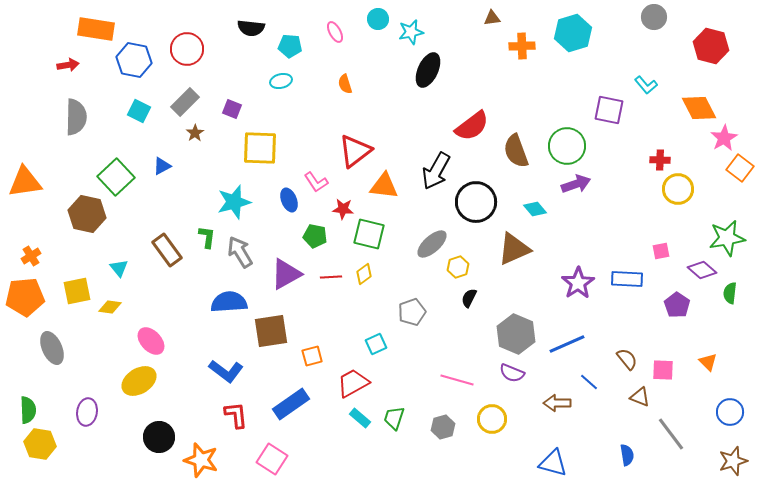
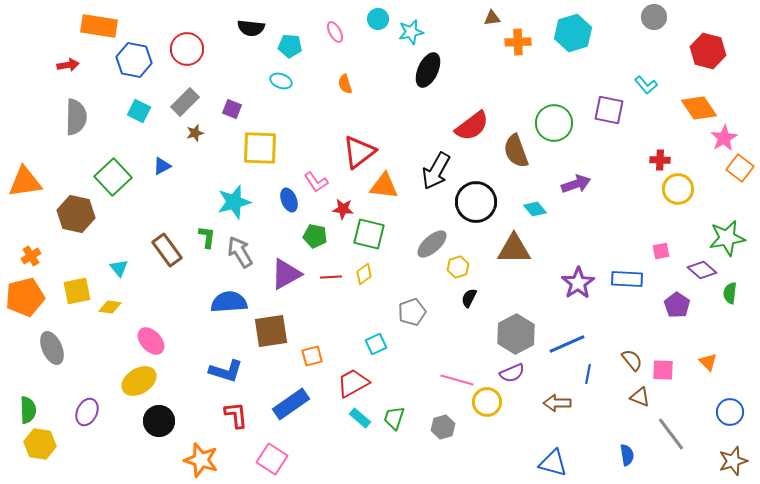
orange rectangle at (96, 29): moved 3 px right, 3 px up
orange cross at (522, 46): moved 4 px left, 4 px up
red hexagon at (711, 46): moved 3 px left, 5 px down
cyan ellipse at (281, 81): rotated 35 degrees clockwise
orange diamond at (699, 108): rotated 6 degrees counterclockwise
brown star at (195, 133): rotated 18 degrees clockwise
green circle at (567, 146): moved 13 px left, 23 px up
red triangle at (355, 151): moved 4 px right, 1 px down
green square at (116, 177): moved 3 px left
brown hexagon at (87, 214): moved 11 px left
brown triangle at (514, 249): rotated 24 degrees clockwise
orange pentagon at (25, 297): rotated 9 degrees counterclockwise
gray hexagon at (516, 334): rotated 9 degrees clockwise
brown semicircle at (627, 359): moved 5 px right, 1 px down
blue L-shape at (226, 371): rotated 20 degrees counterclockwise
purple semicircle at (512, 373): rotated 45 degrees counterclockwise
blue line at (589, 382): moved 1 px left, 8 px up; rotated 60 degrees clockwise
purple ellipse at (87, 412): rotated 16 degrees clockwise
yellow circle at (492, 419): moved 5 px left, 17 px up
black circle at (159, 437): moved 16 px up
